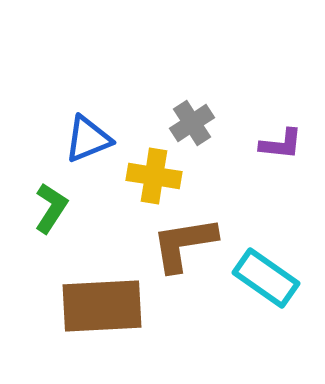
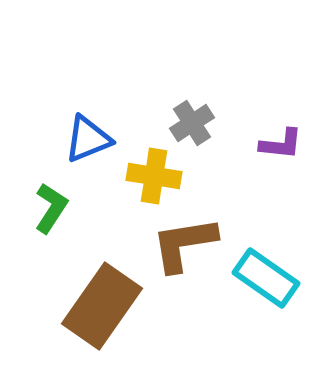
brown rectangle: rotated 52 degrees counterclockwise
